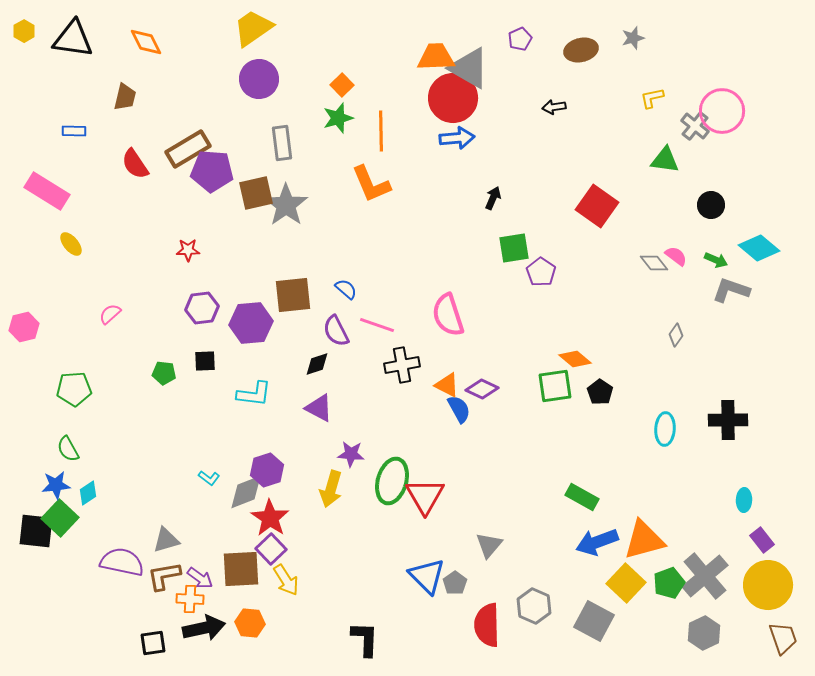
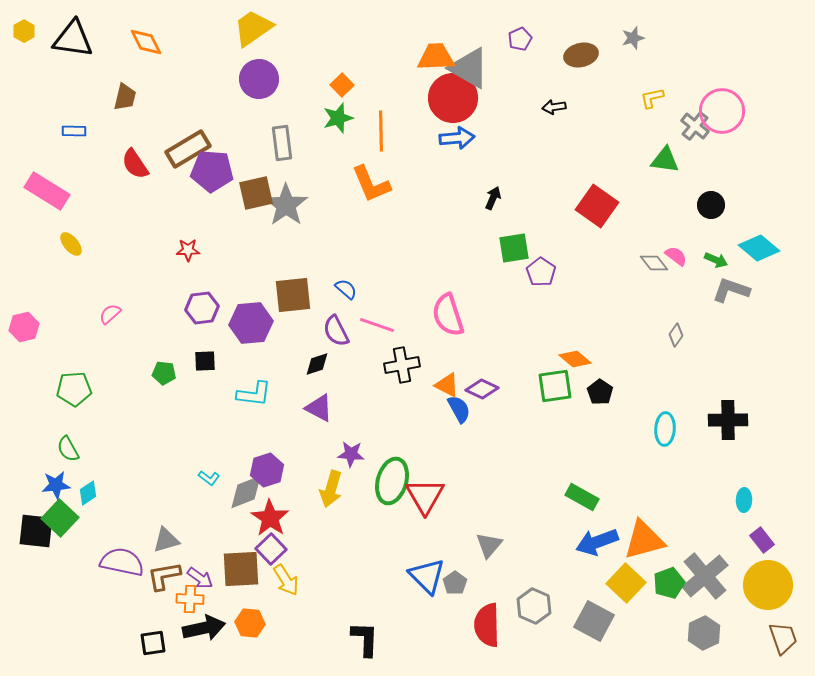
brown ellipse at (581, 50): moved 5 px down
